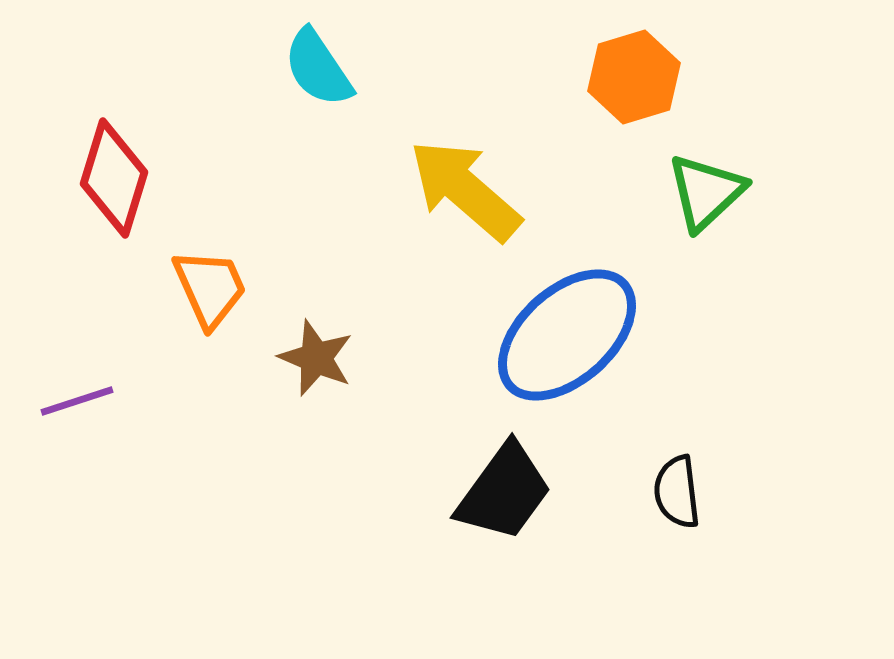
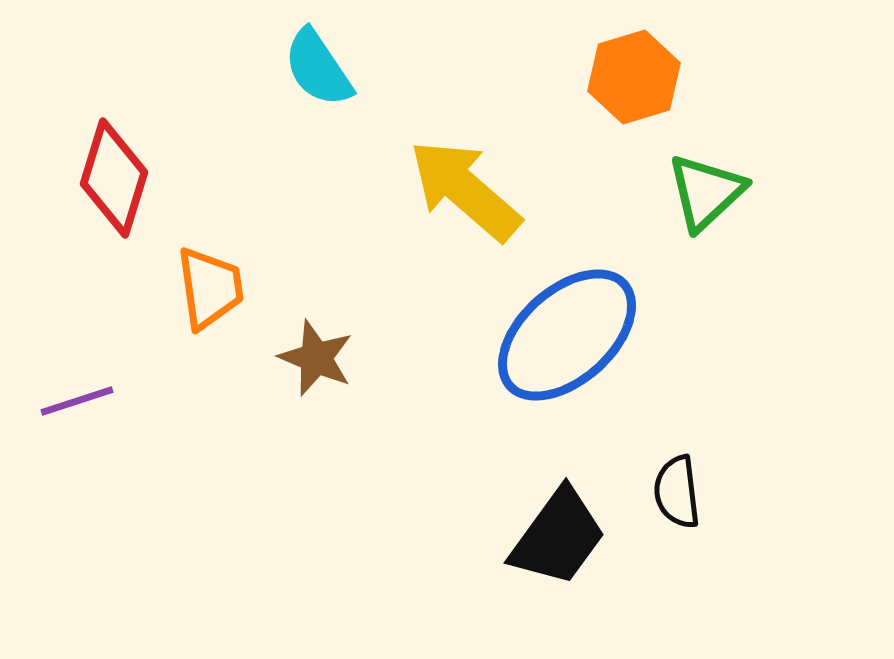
orange trapezoid: rotated 16 degrees clockwise
black trapezoid: moved 54 px right, 45 px down
